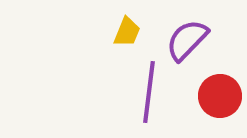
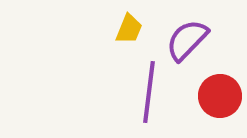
yellow trapezoid: moved 2 px right, 3 px up
